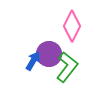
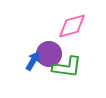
pink diamond: rotated 48 degrees clockwise
green L-shape: rotated 60 degrees clockwise
